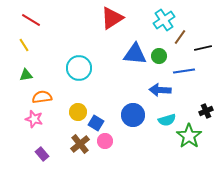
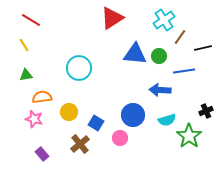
yellow circle: moved 9 px left
pink circle: moved 15 px right, 3 px up
